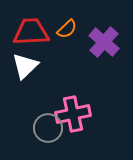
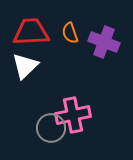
orange semicircle: moved 3 px right, 4 px down; rotated 115 degrees clockwise
purple cross: rotated 20 degrees counterclockwise
pink cross: moved 1 px down
gray circle: moved 3 px right
